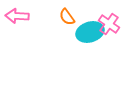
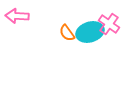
orange semicircle: moved 16 px down
